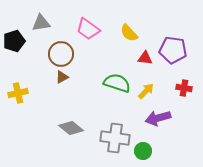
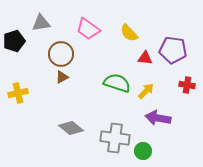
red cross: moved 3 px right, 3 px up
purple arrow: rotated 25 degrees clockwise
